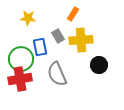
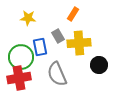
yellow cross: moved 2 px left, 3 px down
green circle: moved 2 px up
red cross: moved 1 px left, 1 px up
